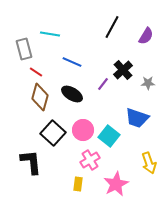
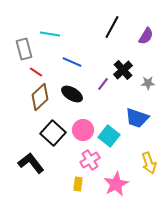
brown diamond: rotated 32 degrees clockwise
black L-shape: moved 1 px down; rotated 32 degrees counterclockwise
